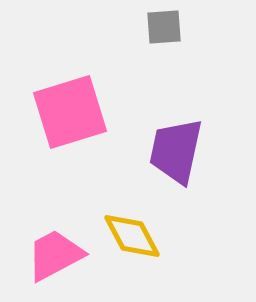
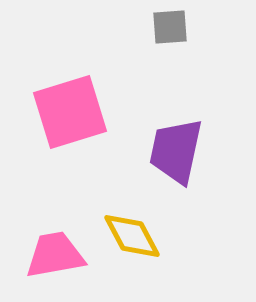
gray square: moved 6 px right
pink trapezoid: rotated 18 degrees clockwise
